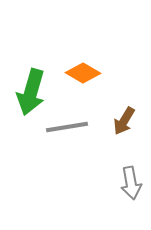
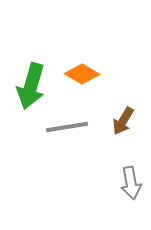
orange diamond: moved 1 px left, 1 px down
green arrow: moved 6 px up
brown arrow: moved 1 px left
